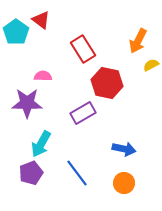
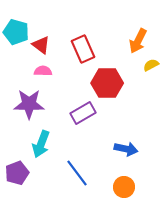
red triangle: moved 25 px down
cyan pentagon: rotated 20 degrees counterclockwise
red rectangle: rotated 8 degrees clockwise
pink semicircle: moved 5 px up
red hexagon: rotated 12 degrees counterclockwise
purple star: moved 2 px right, 1 px down
cyan arrow: rotated 8 degrees counterclockwise
blue arrow: moved 2 px right
purple pentagon: moved 14 px left
orange circle: moved 4 px down
